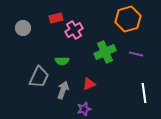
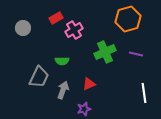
red rectangle: rotated 16 degrees counterclockwise
